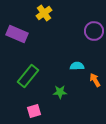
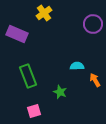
purple circle: moved 1 px left, 7 px up
green rectangle: rotated 60 degrees counterclockwise
green star: rotated 24 degrees clockwise
